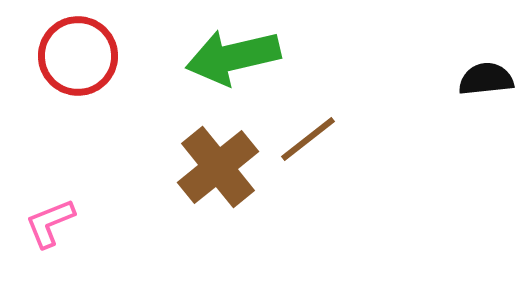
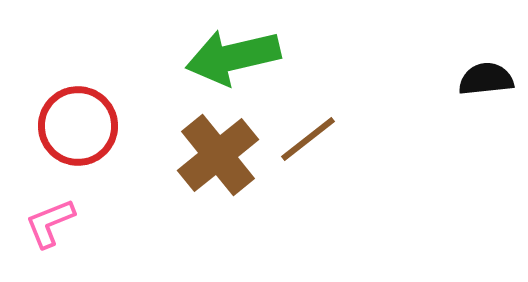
red circle: moved 70 px down
brown cross: moved 12 px up
